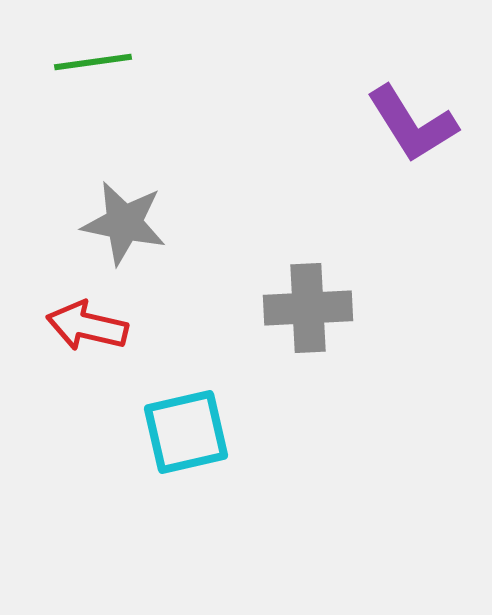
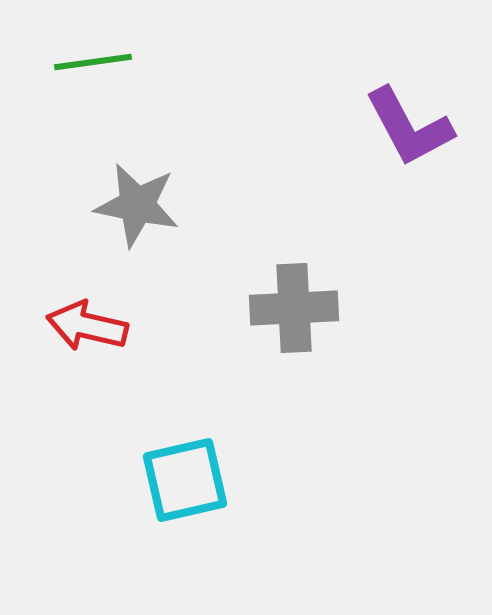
purple L-shape: moved 3 px left, 3 px down; rotated 4 degrees clockwise
gray star: moved 13 px right, 18 px up
gray cross: moved 14 px left
cyan square: moved 1 px left, 48 px down
